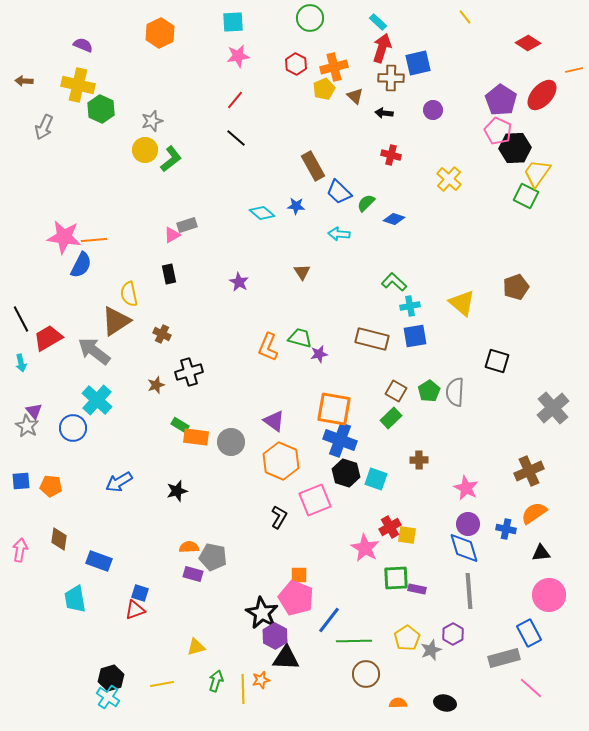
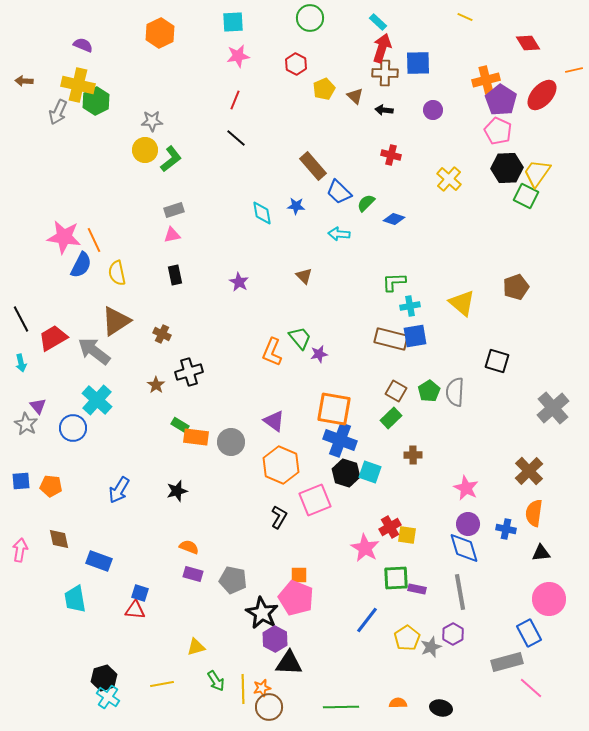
yellow line at (465, 17): rotated 28 degrees counterclockwise
red diamond at (528, 43): rotated 25 degrees clockwise
blue square at (418, 63): rotated 12 degrees clockwise
orange cross at (334, 67): moved 152 px right, 13 px down
brown cross at (391, 78): moved 6 px left, 5 px up
red line at (235, 100): rotated 18 degrees counterclockwise
green hexagon at (101, 109): moved 5 px left, 8 px up; rotated 8 degrees clockwise
black arrow at (384, 113): moved 3 px up
gray star at (152, 121): rotated 15 degrees clockwise
gray arrow at (44, 127): moved 14 px right, 15 px up
black hexagon at (515, 148): moved 8 px left, 20 px down
brown rectangle at (313, 166): rotated 12 degrees counterclockwise
cyan diamond at (262, 213): rotated 40 degrees clockwise
gray rectangle at (187, 225): moved 13 px left, 15 px up
pink triangle at (172, 235): rotated 18 degrees clockwise
orange line at (94, 240): rotated 70 degrees clockwise
brown triangle at (302, 272): moved 2 px right, 4 px down; rotated 12 degrees counterclockwise
black rectangle at (169, 274): moved 6 px right, 1 px down
green L-shape at (394, 282): rotated 45 degrees counterclockwise
yellow semicircle at (129, 294): moved 12 px left, 21 px up
red trapezoid at (48, 338): moved 5 px right
green trapezoid at (300, 338): rotated 35 degrees clockwise
brown rectangle at (372, 339): moved 19 px right
orange L-shape at (268, 347): moved 4 px right, 5 px down
brown star at (156, 385): rotated 18 degrees counterclockwise
purple triangle at (34, 411): moved 4 px right, 5 px up
gray star at (27, 426): moved 1 px left, 2 px up
brown cross at (419, 460): moved 6 px left, 5 px up
orange hexagon at (281, 461): moved 4 px down
brown cross at (529, 471): rotated 20 degrees counterclockwise
cyan square at (376, 479): moved 6 px left, 7 px up
blue arrow at (119, 482): moved 8 px down; rotated 28 degrees counterclockwise
orange semicircle at (534, 513): rotated 48 degrees counterclockwise
brown diamond at (59, 539): rotated 20 degrees counterclockwise
orange semicircle at (189, 547): rotated 24 degrees clockwise
gray pentagon at (213, 557): moved 20 px right, 23 px down
gray line at (469, 591): moved 9 px left, 1 px down; rotated 6 degrees counterclockwise
pink circle at (549, 595): moved 4 px down
red triangle at (135, 610): rotated 25 degrees clockwise
blue line at (329, 620): moved 38 px right
purple hexagon at (275, 636): moved 3 px down
green line at (354, 641): moved 13 px left, 66 px down
gray star at (431, 650): moved 3 px up
black triangle at (286, 658): moved 3 px right, 5 px down
gray rectangle at (504, 658): moved 3 px right, 4 px down
brown circle at (366, 674): moved 97 px left, 33 px down
black hexagon at (111, 678): moved 7 px left
orange star at (261, 680): moved 1 px right, 8 px down
green arrow at (216, 681): rotated 130 degrees clockwise
black ellipse at (445, 703): moved 4 px left, 5 px down
